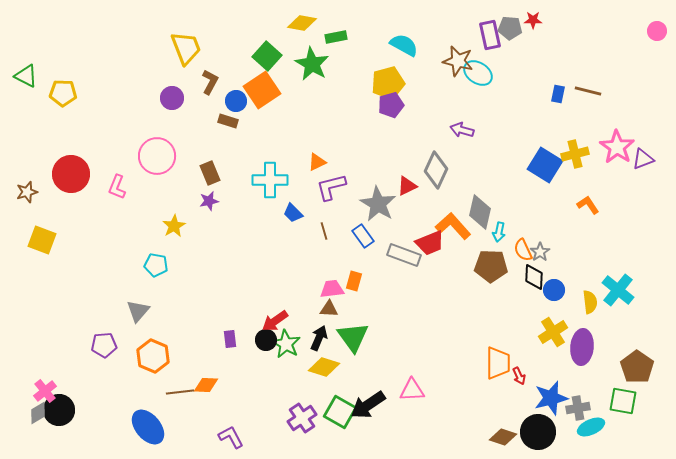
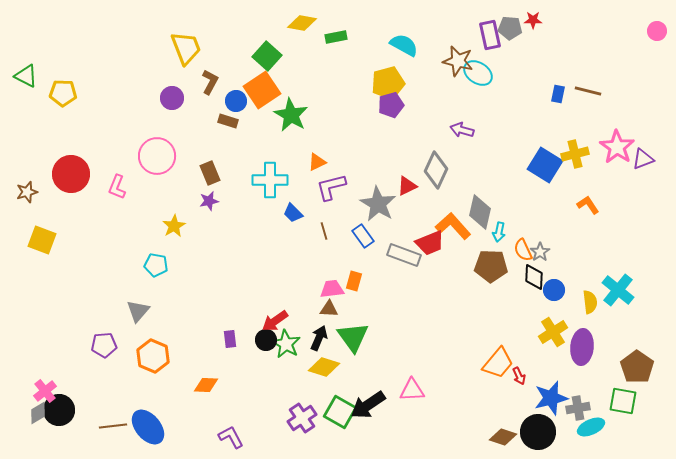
green star at (312, 64): moved 21 px left, 51 px down
orange trapezoid at (498, 363): rotated 40 degrees clockwise
brown line at (180, 392): moved 67 px left, 34 px down
